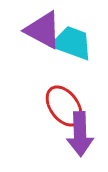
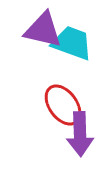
purple triangle: rotated 15 degrees counterclockwise
red ellipse: moved 1 px left, 1 px up
